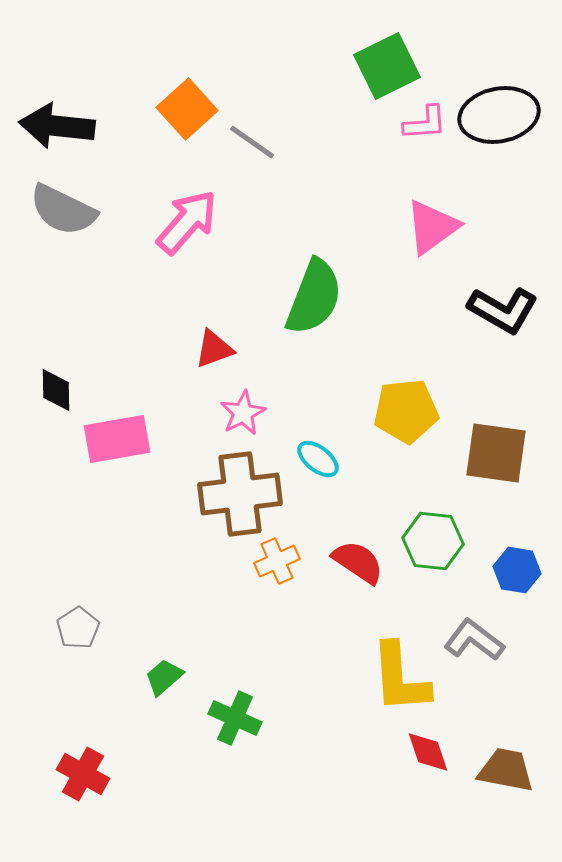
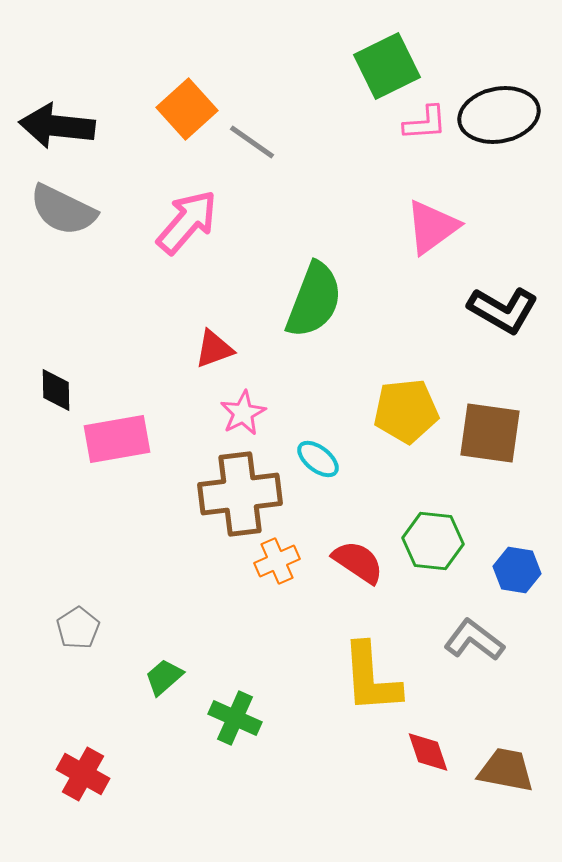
green semicircle: moved 3 px down
brown square: moved 6 px left, 20 px up
yellow L-shape: moved 29 px left
